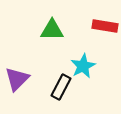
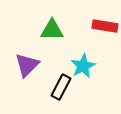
purple triangle: moved 10 px right, 14 px up
